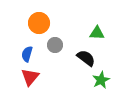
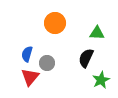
orange circle: moved 16 px right
gray circle: moved 8 px left, 18 px down
black semicircle: rotated 102 degrees counterclockwise
